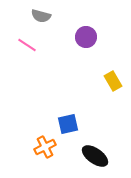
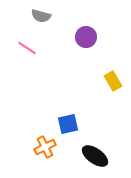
pink line: moved 3 px down
